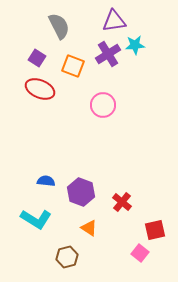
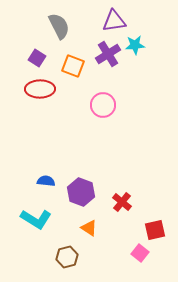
red ellipse: rotated 24 degrees counterclockwise
